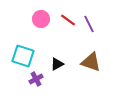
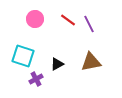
pink circle: moved 6 px left
brown triangle: rotated 30 degrees counterclockwise
